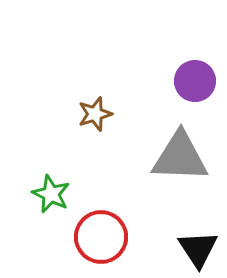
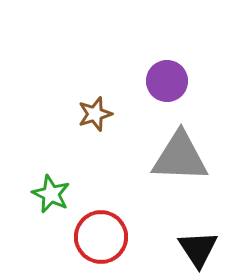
purple circle: moved 28 px left
